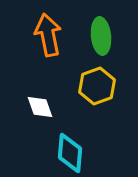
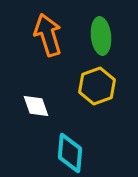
orange arrow: rotated 6 degrees counterclockwise
white diamond: moved 4 px left, 1 px up
